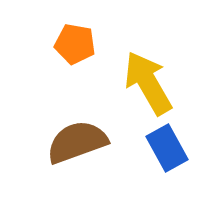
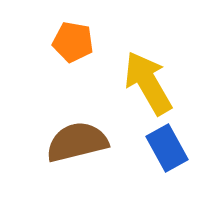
orange pentagon: moved 2 px left, 2 px up
brown semicircle: rotated 6 degrees clockwise
